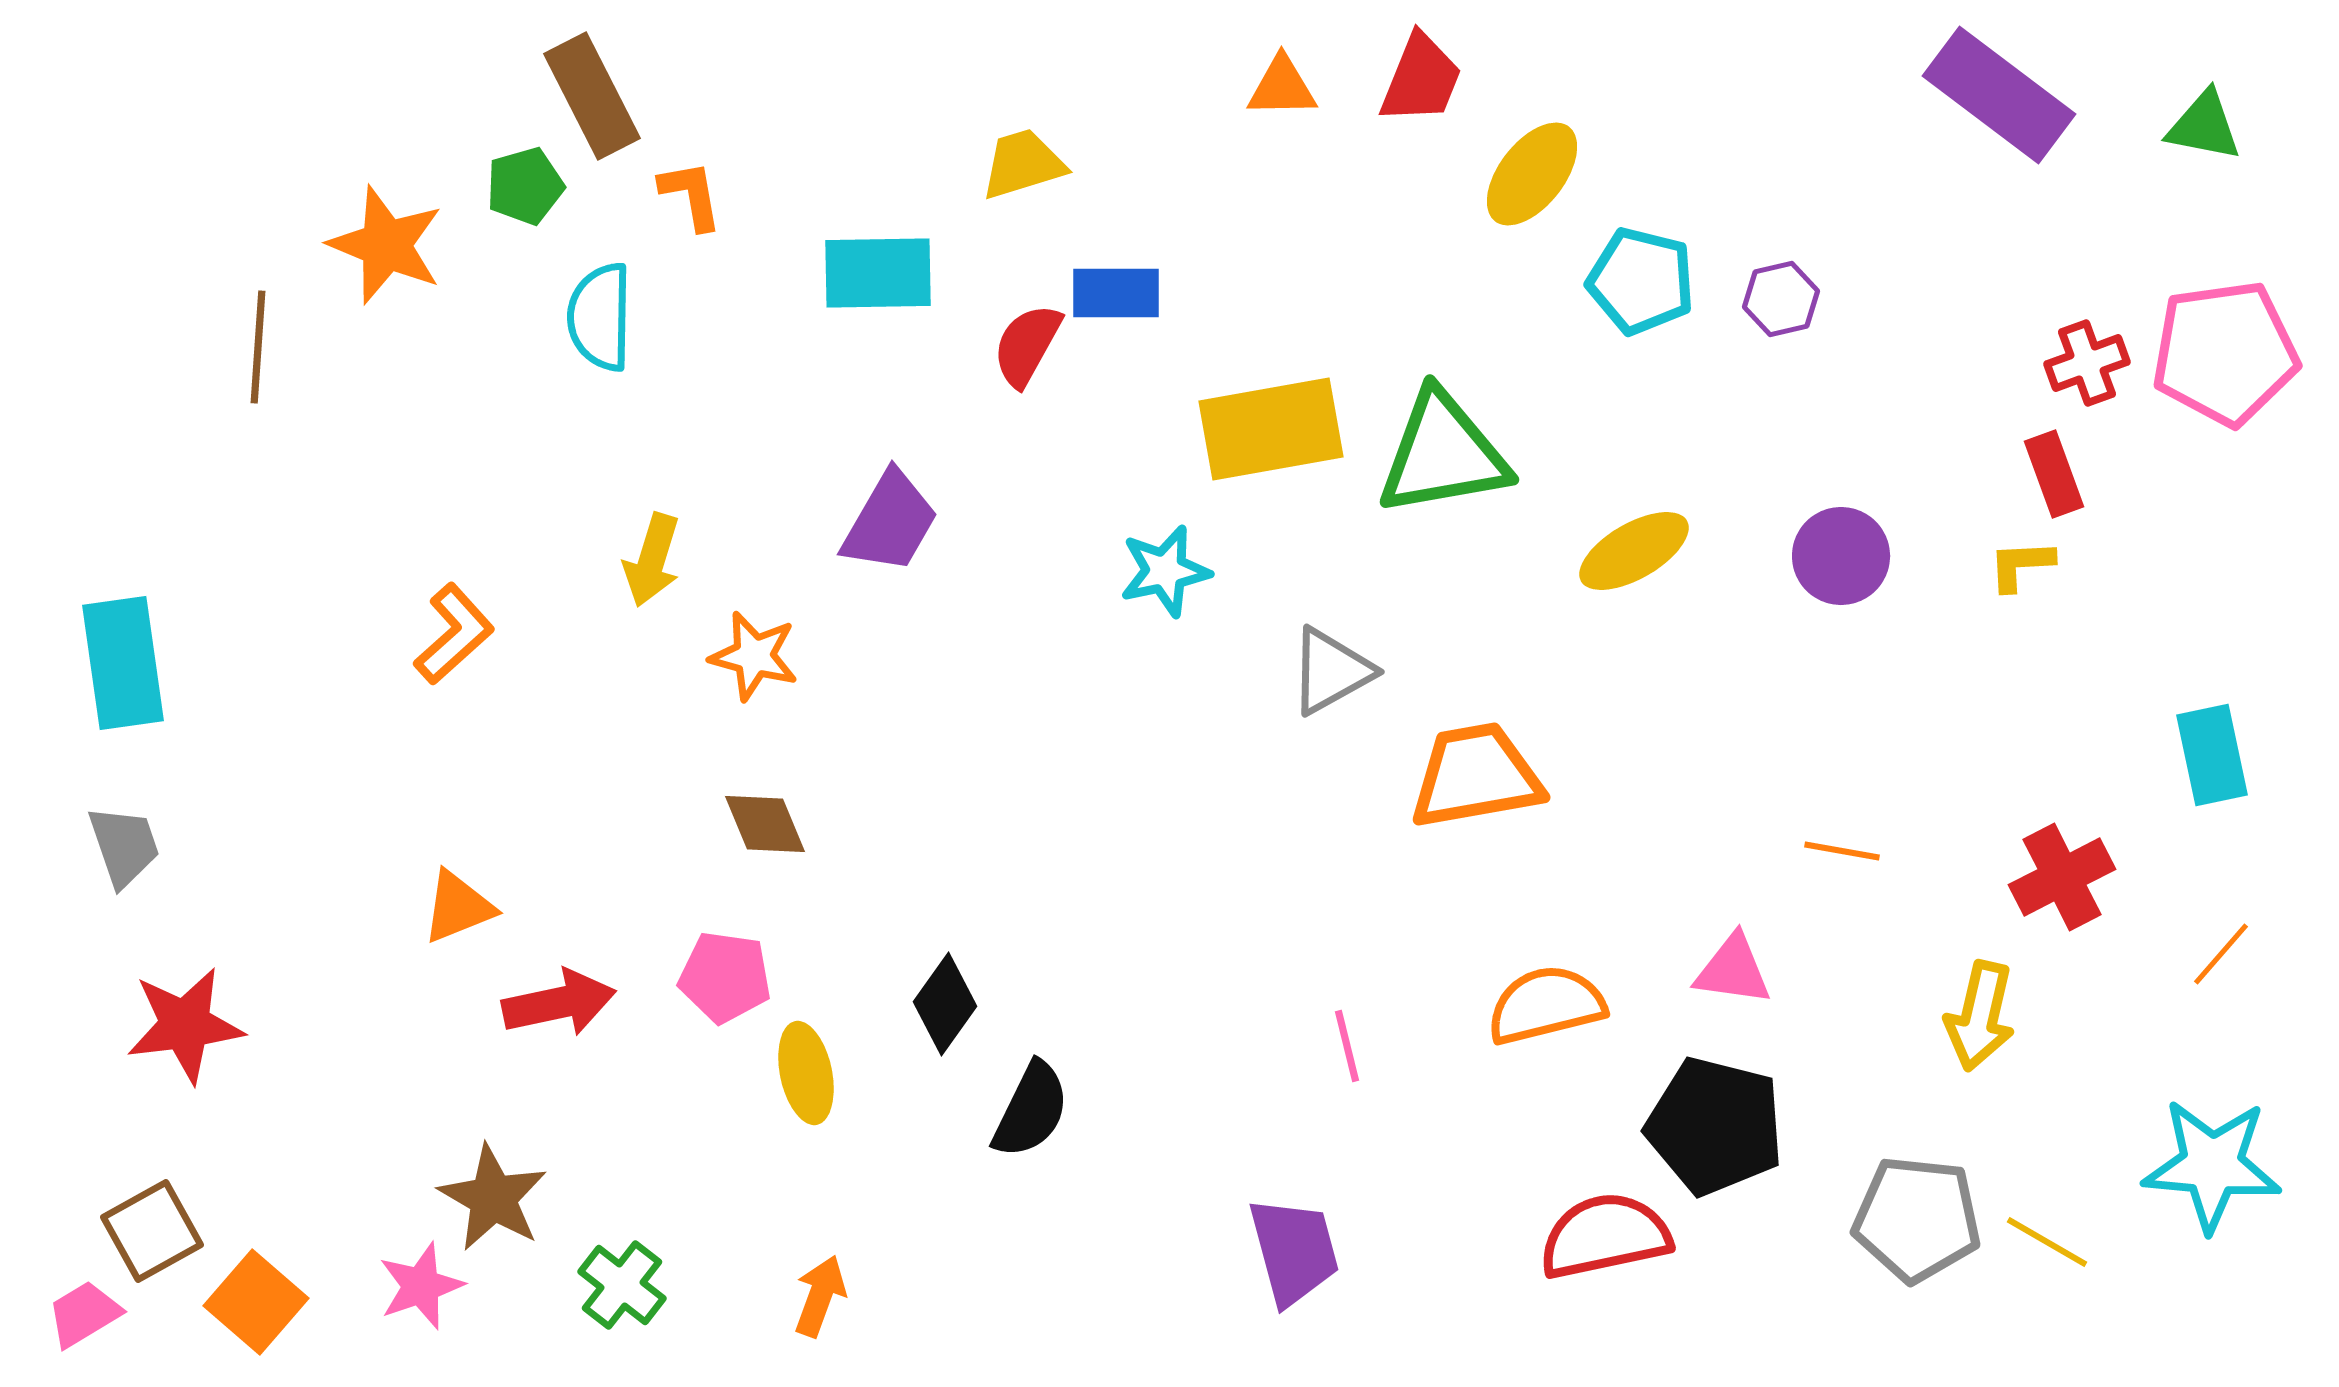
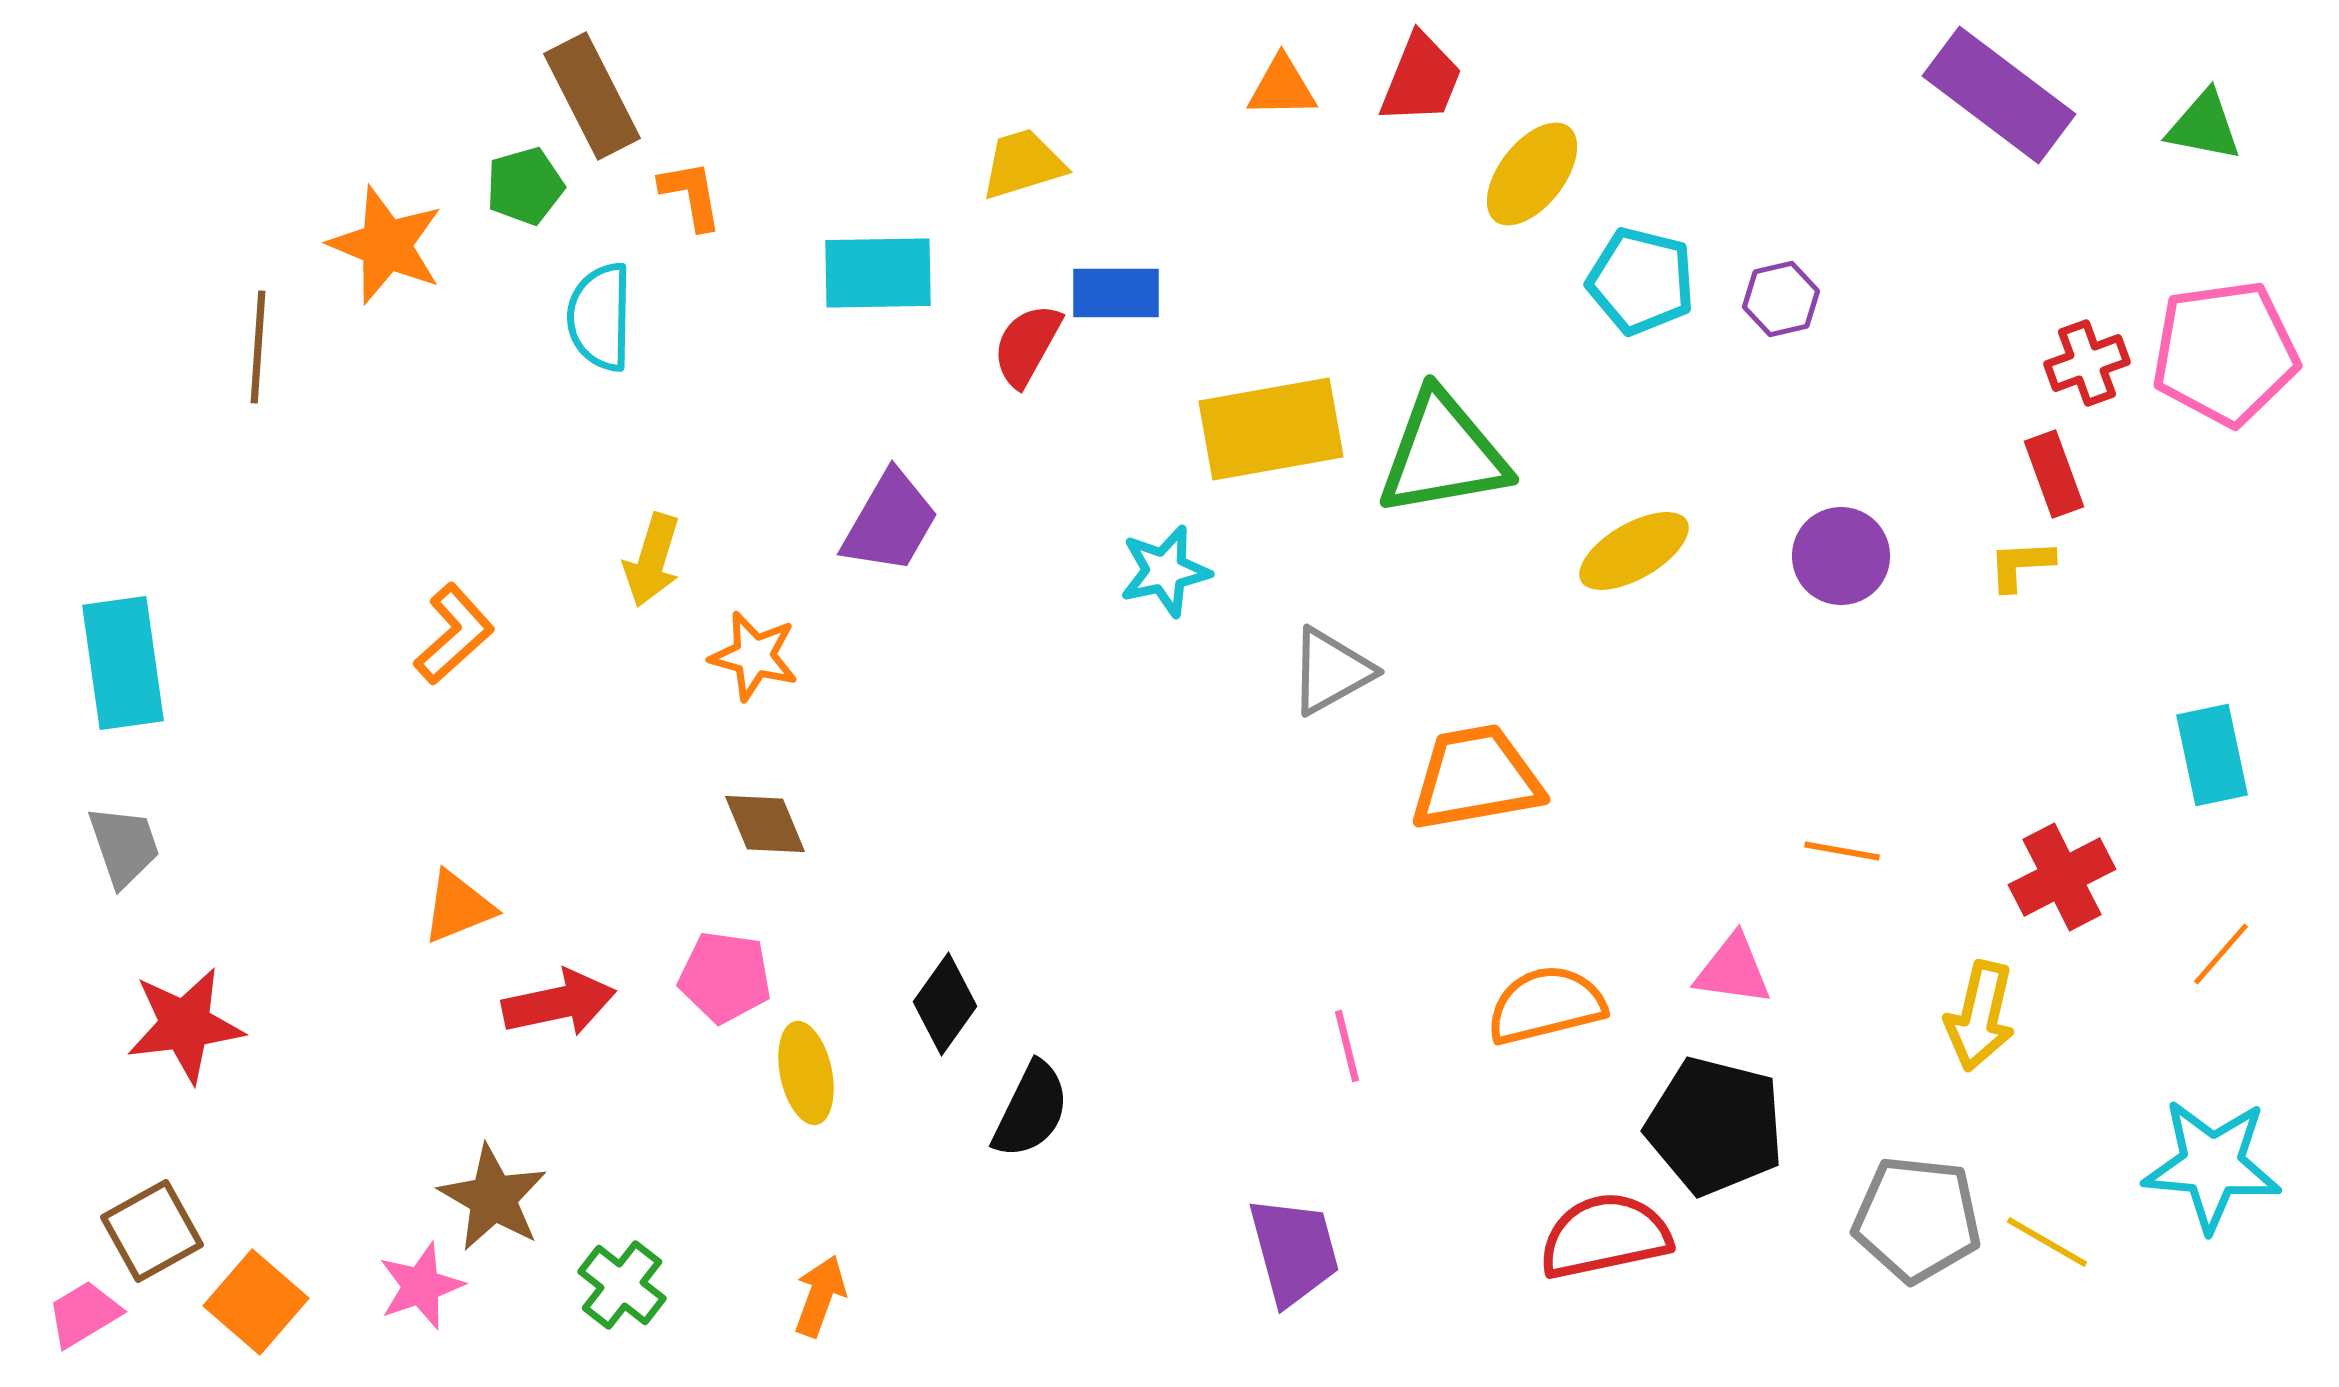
orange trapezoid at (1476, 776): moved 2 px down
